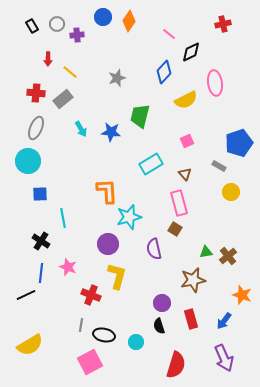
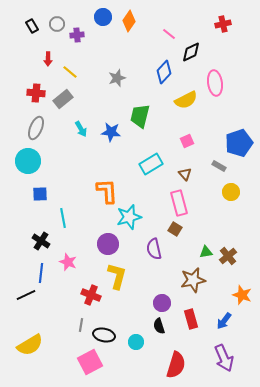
pink star at (68, 267): moved 5 px up
